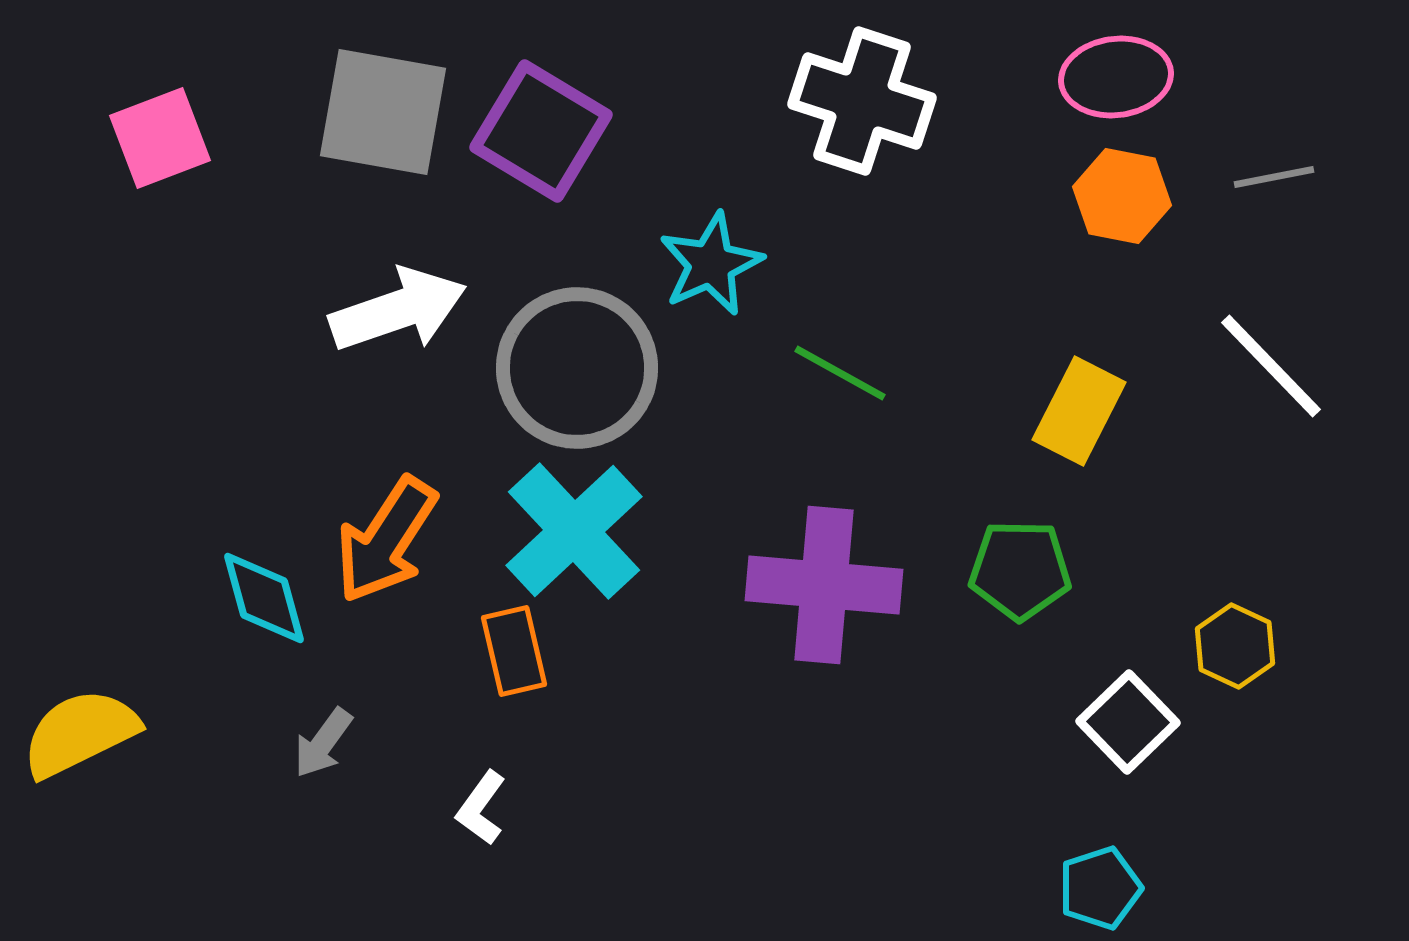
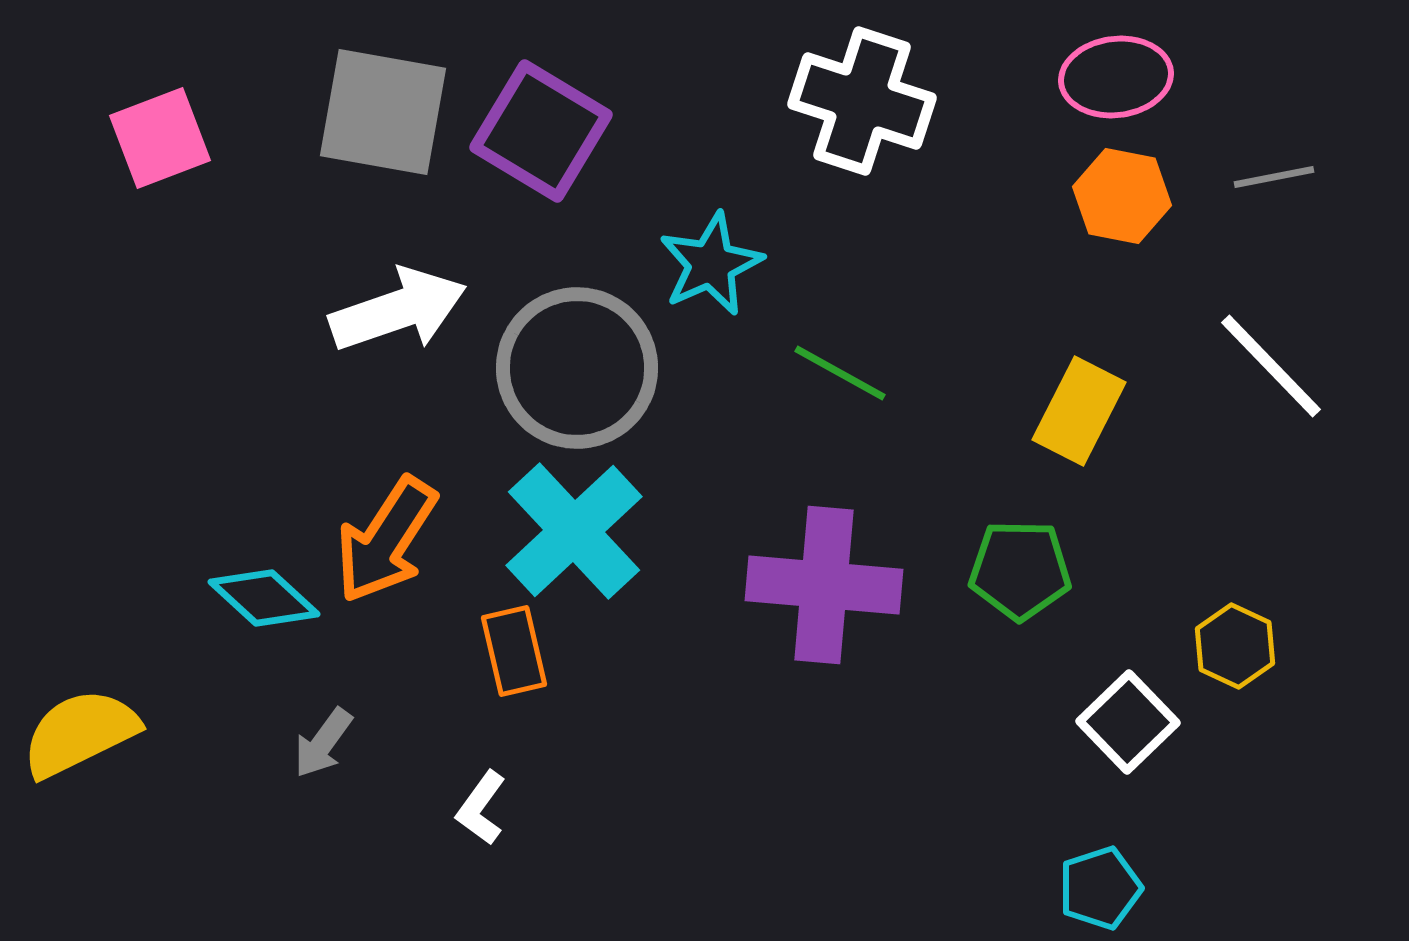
cyan diamond: rotated 32 degrees counterclockwise
